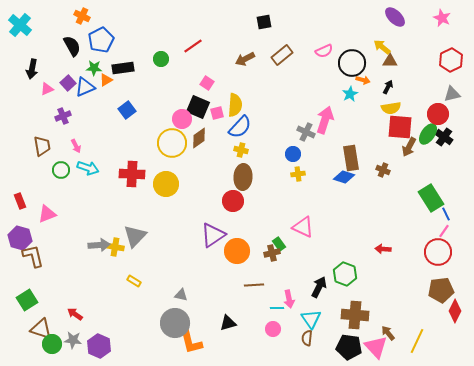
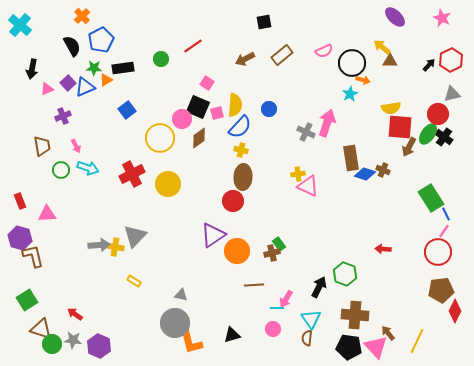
orange cross at (82, 16): rotated 21 degrees clockwise
black arrow at (388, 87): moved 41 px right, 22 px up; rotated 16 degrees clockwise
pink arrow at (325, 120): moved 2 px right, 3 px down
yellow circle at (172, 143): moved 12 px left, 5 px up
blue circle at (293, 154): moved 24 px left, 45 px up
red cross at (132, 174): rotated 30 degrees counterclockwise
blue diamond at (344, 177): moved 21 px right, 3 px up
yellow circle at (166, 184): moved 2 px right
pink triangle at (47, 214): rotated 18 degrees clockwise
pink triangle at (303, 227): moved 5 px right, 41 px up
pink arrow at (289, 299): moved 3 px left; rotated 42 degrees clockwise
black triangle at (228, 323): moved 4 px right, 12 px down
